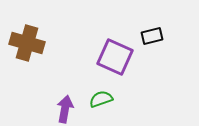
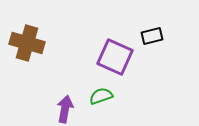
green semicircle: moved 3 px up
